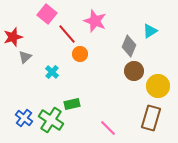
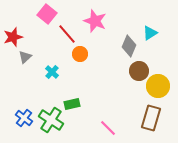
cyan triangle: moved 2 px down
brown circle: moved 5 px right
